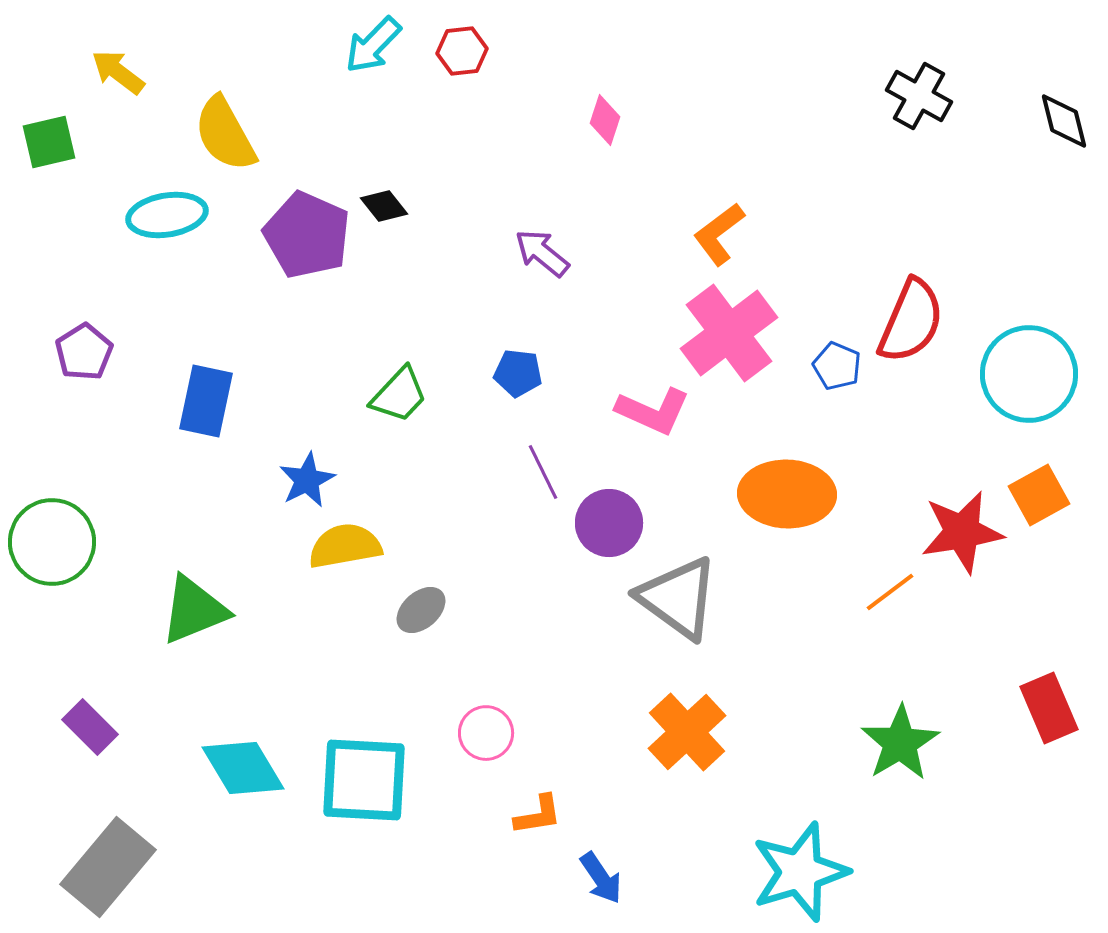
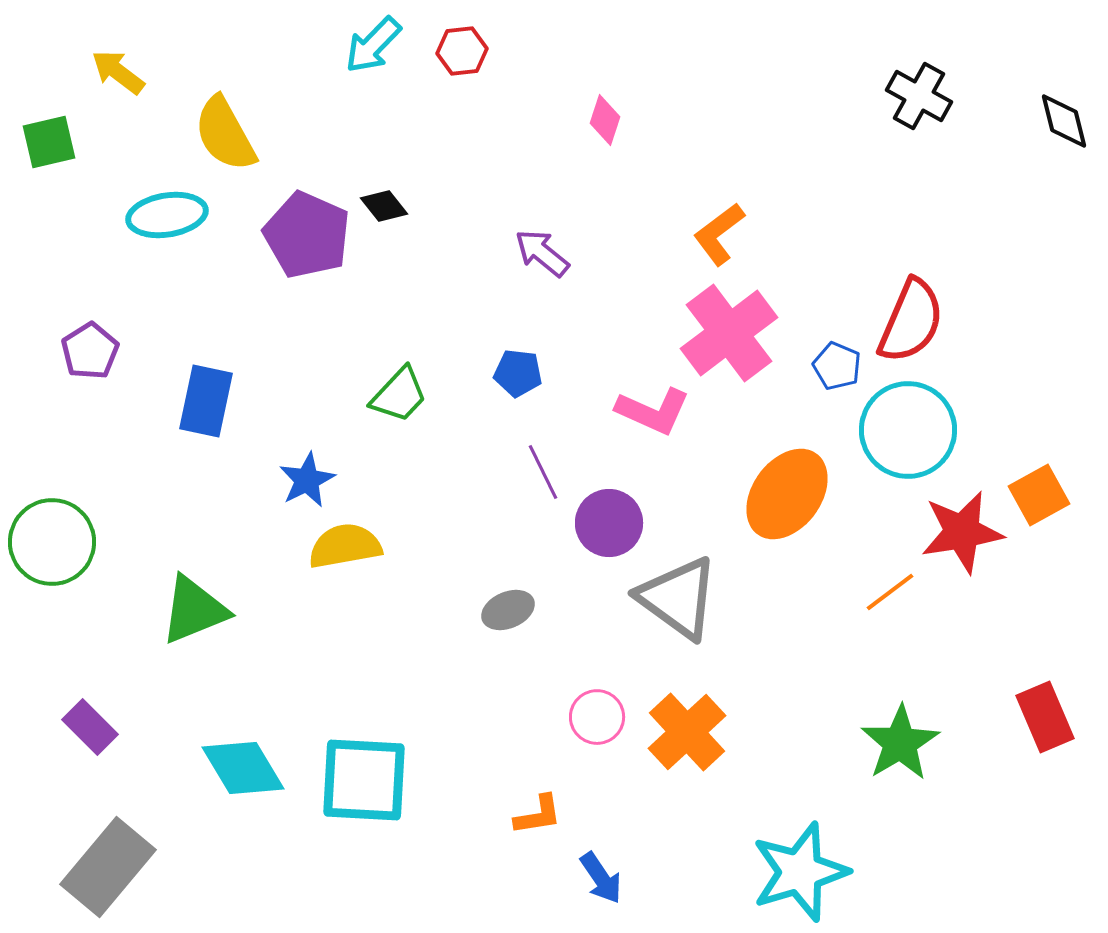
purple pentagon at (84, 352): moved 6 px right, 1 px up
cyan circle at (1029, 374): moved 121 px left, 56 px down
orange ellipse at (787, 494): rotated 56 degrees counterclockwise
gray ellipse at (421, 610): moved 87 px right; rotated 18 degrees clockwise
red rectangle at (1049, 708): moved 4 px left, 9 px down
pink circle at (486, 733): moved 111 px right, 16 px up
